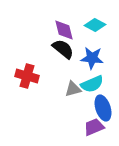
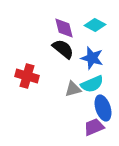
purple diamond: moved 2 px up
blue star: rotated 10 degrees clockwise
